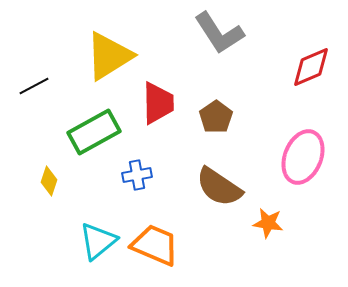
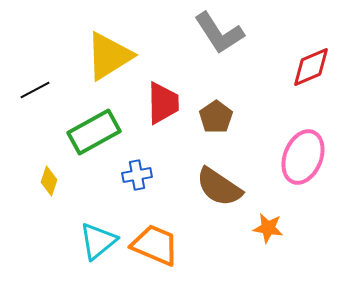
black line: moved 1 px right, 4 px down
red trapezoid: moved 5 px right
orange star: moved 5 px down
